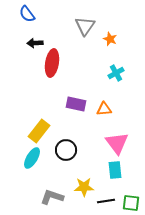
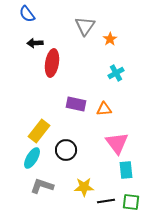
orange star: rotated 16 degrees clockwise
cyan rectangle: moved 11 px right
gray L-shape: moved 10 px left, 11 px up
green square: moved 1 px up
